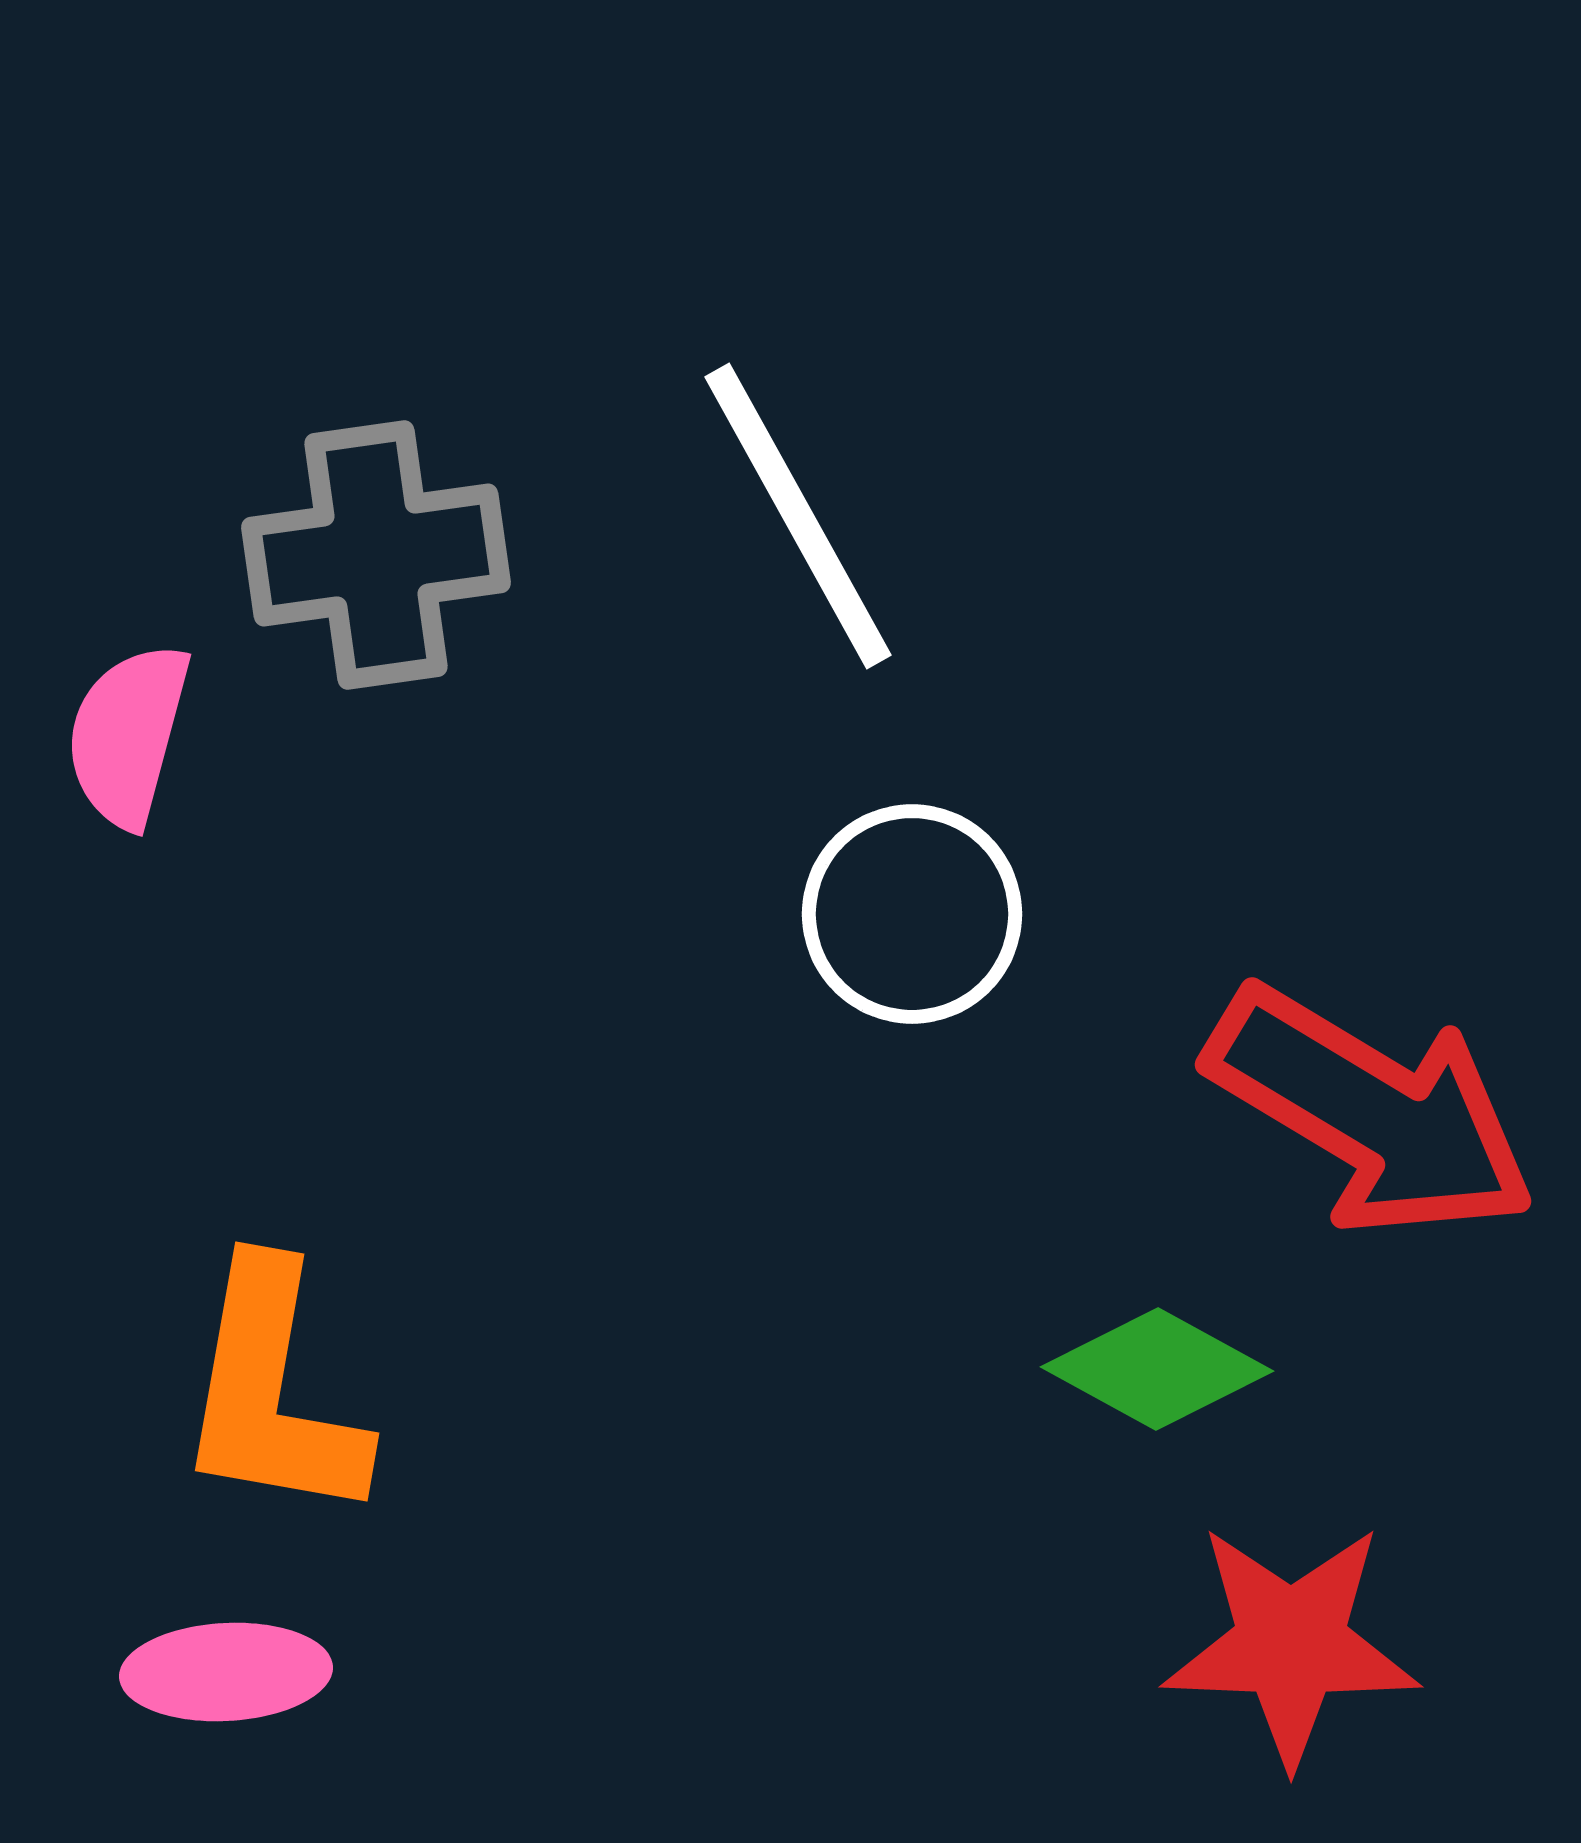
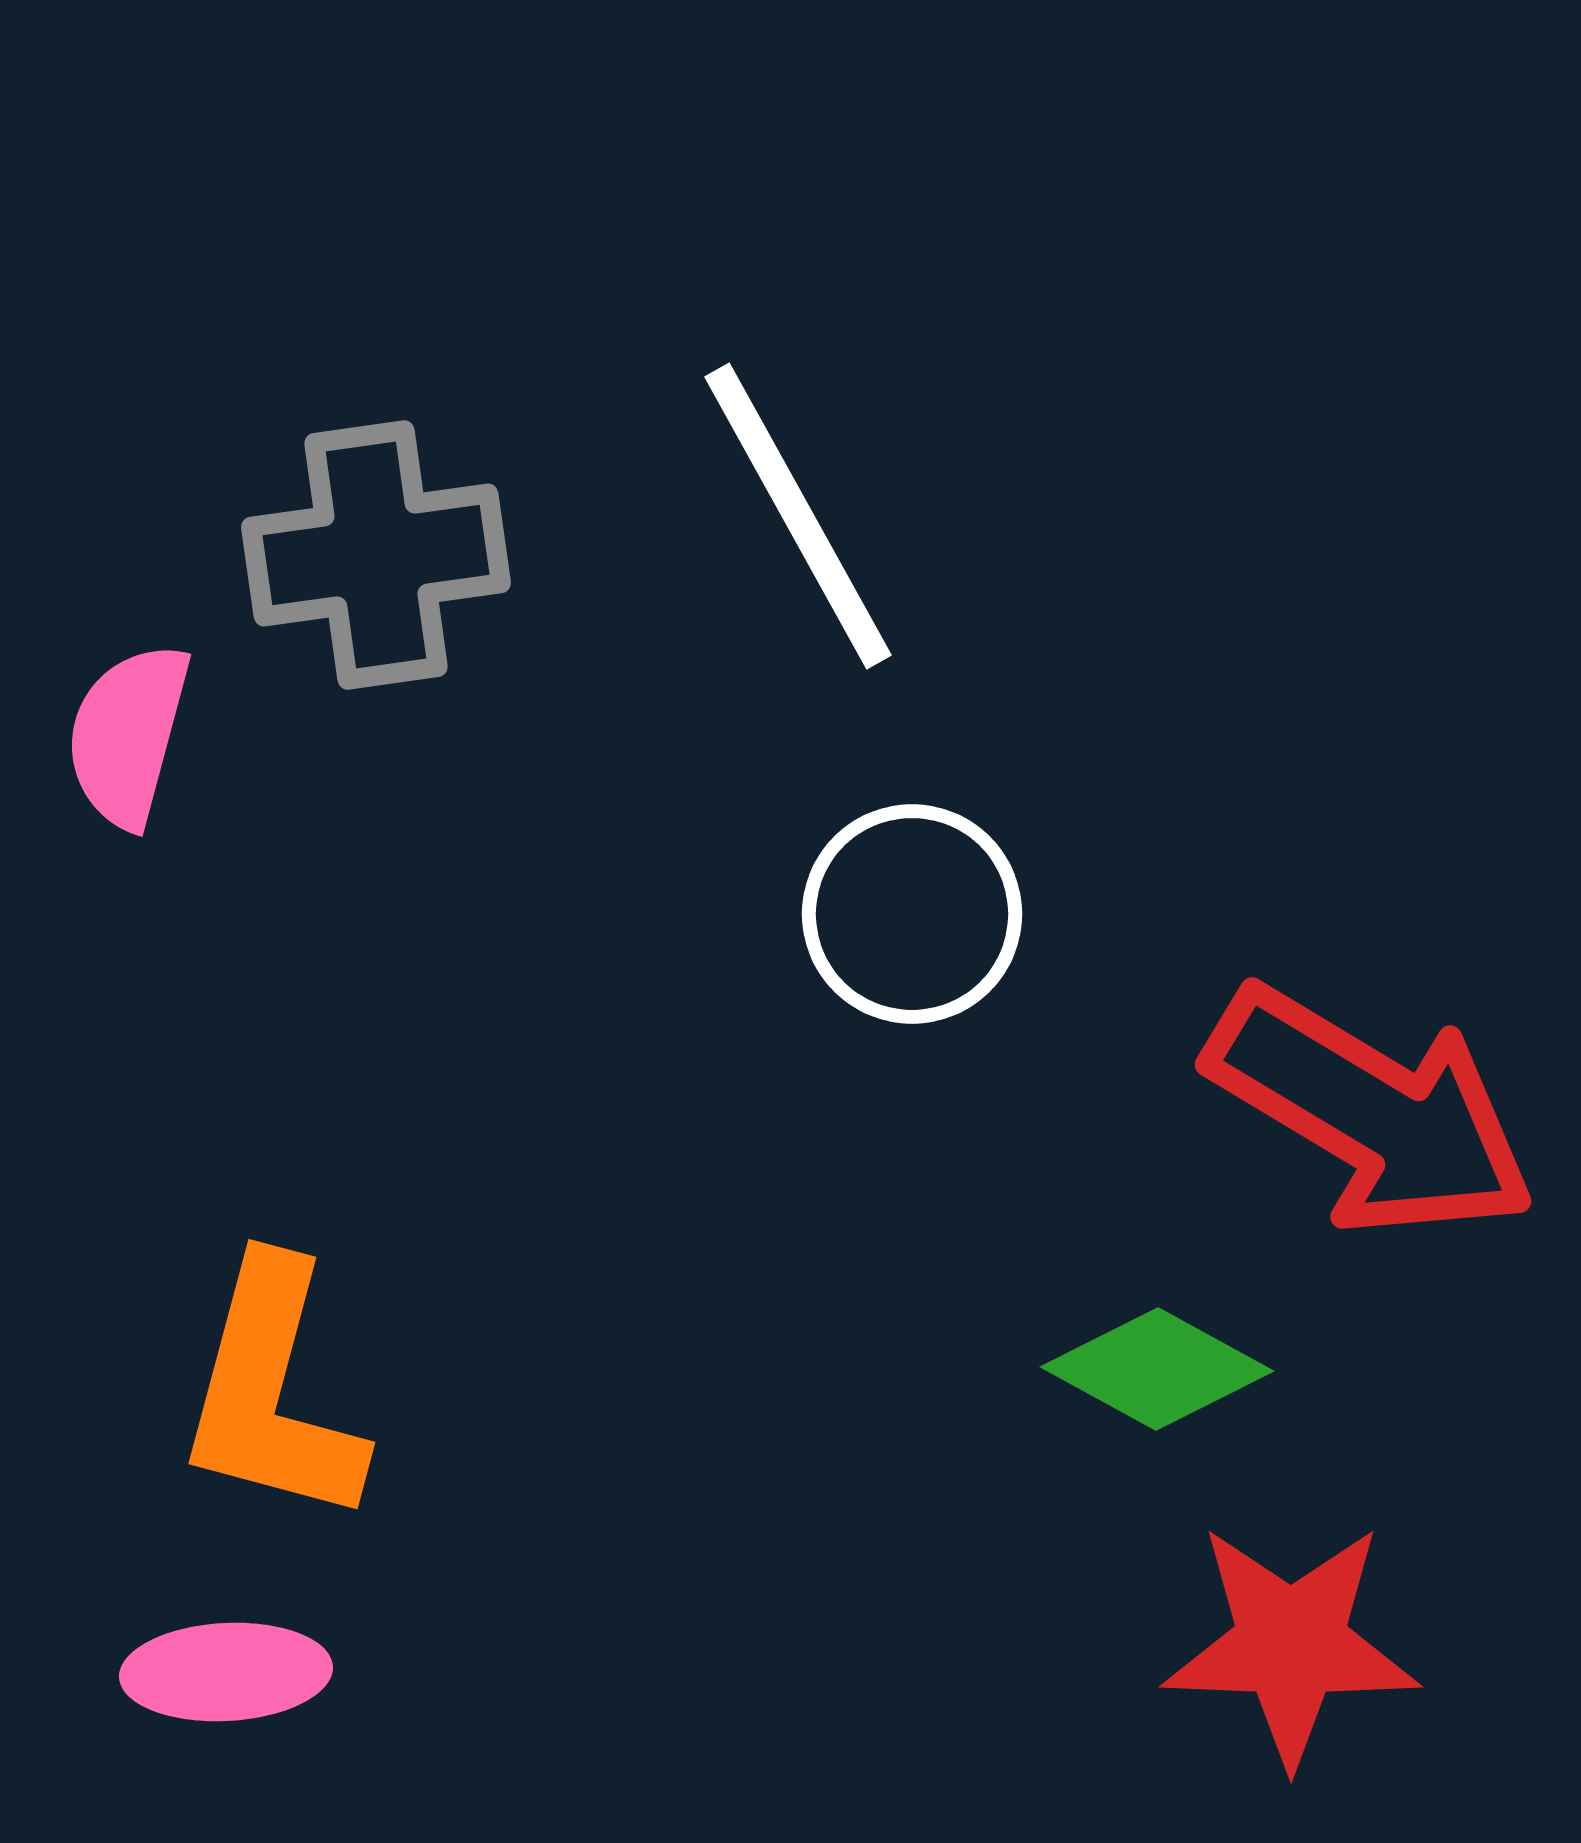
orange L-shape: rotated 5 degrees clockwise
